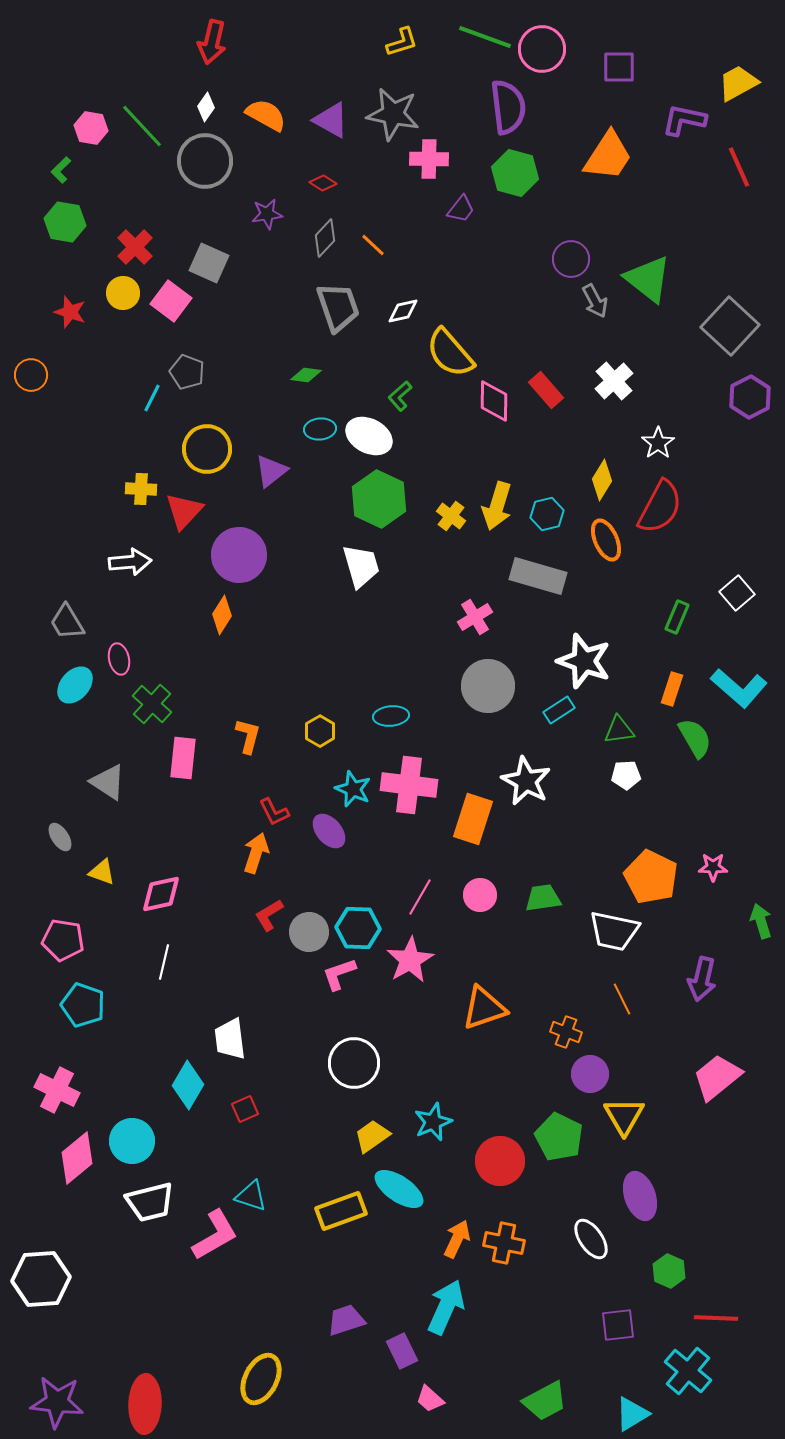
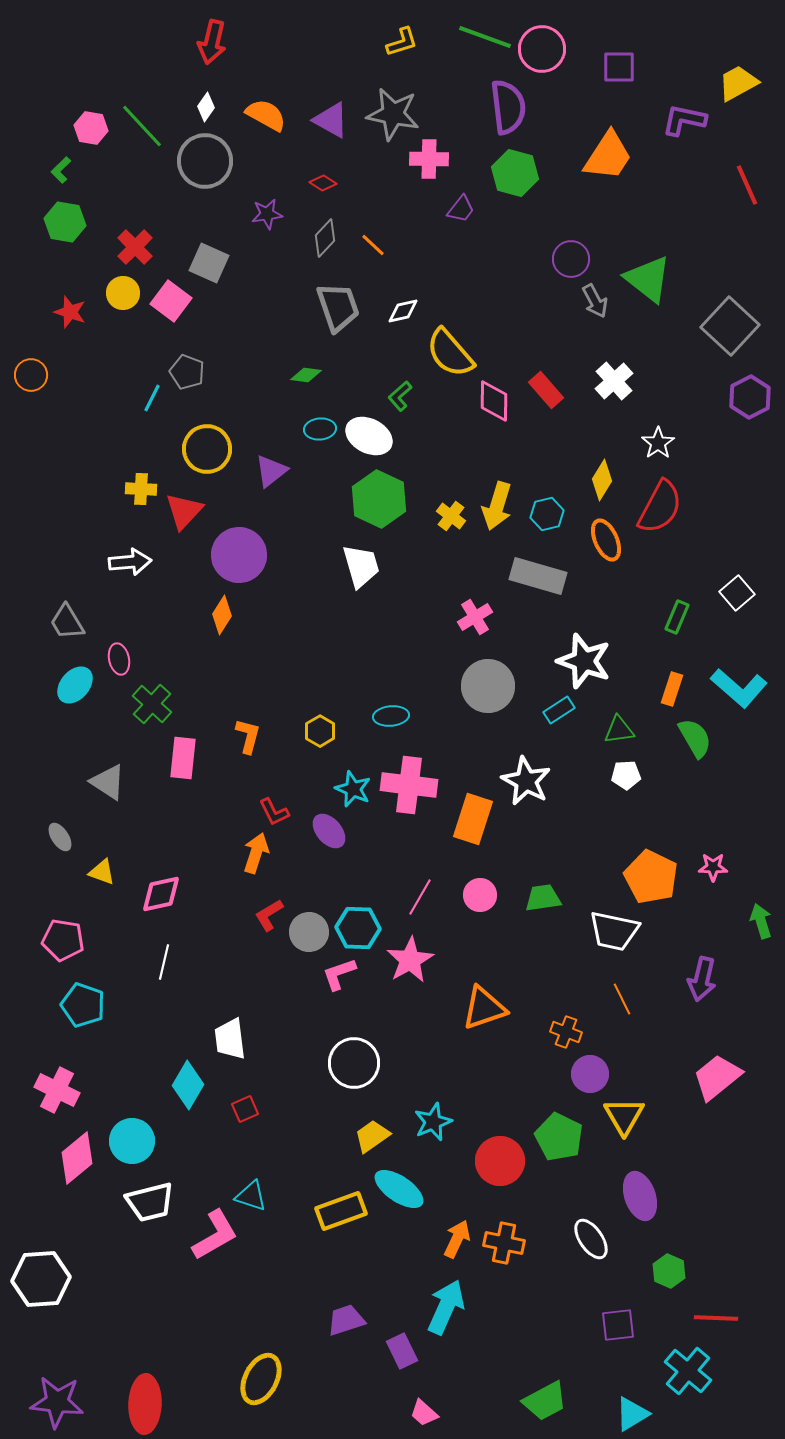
red line at (739, 167): moved 8 px right, 18 px down
pink trapezoid at (430, 1399): moved 6 px left, 14 px down
